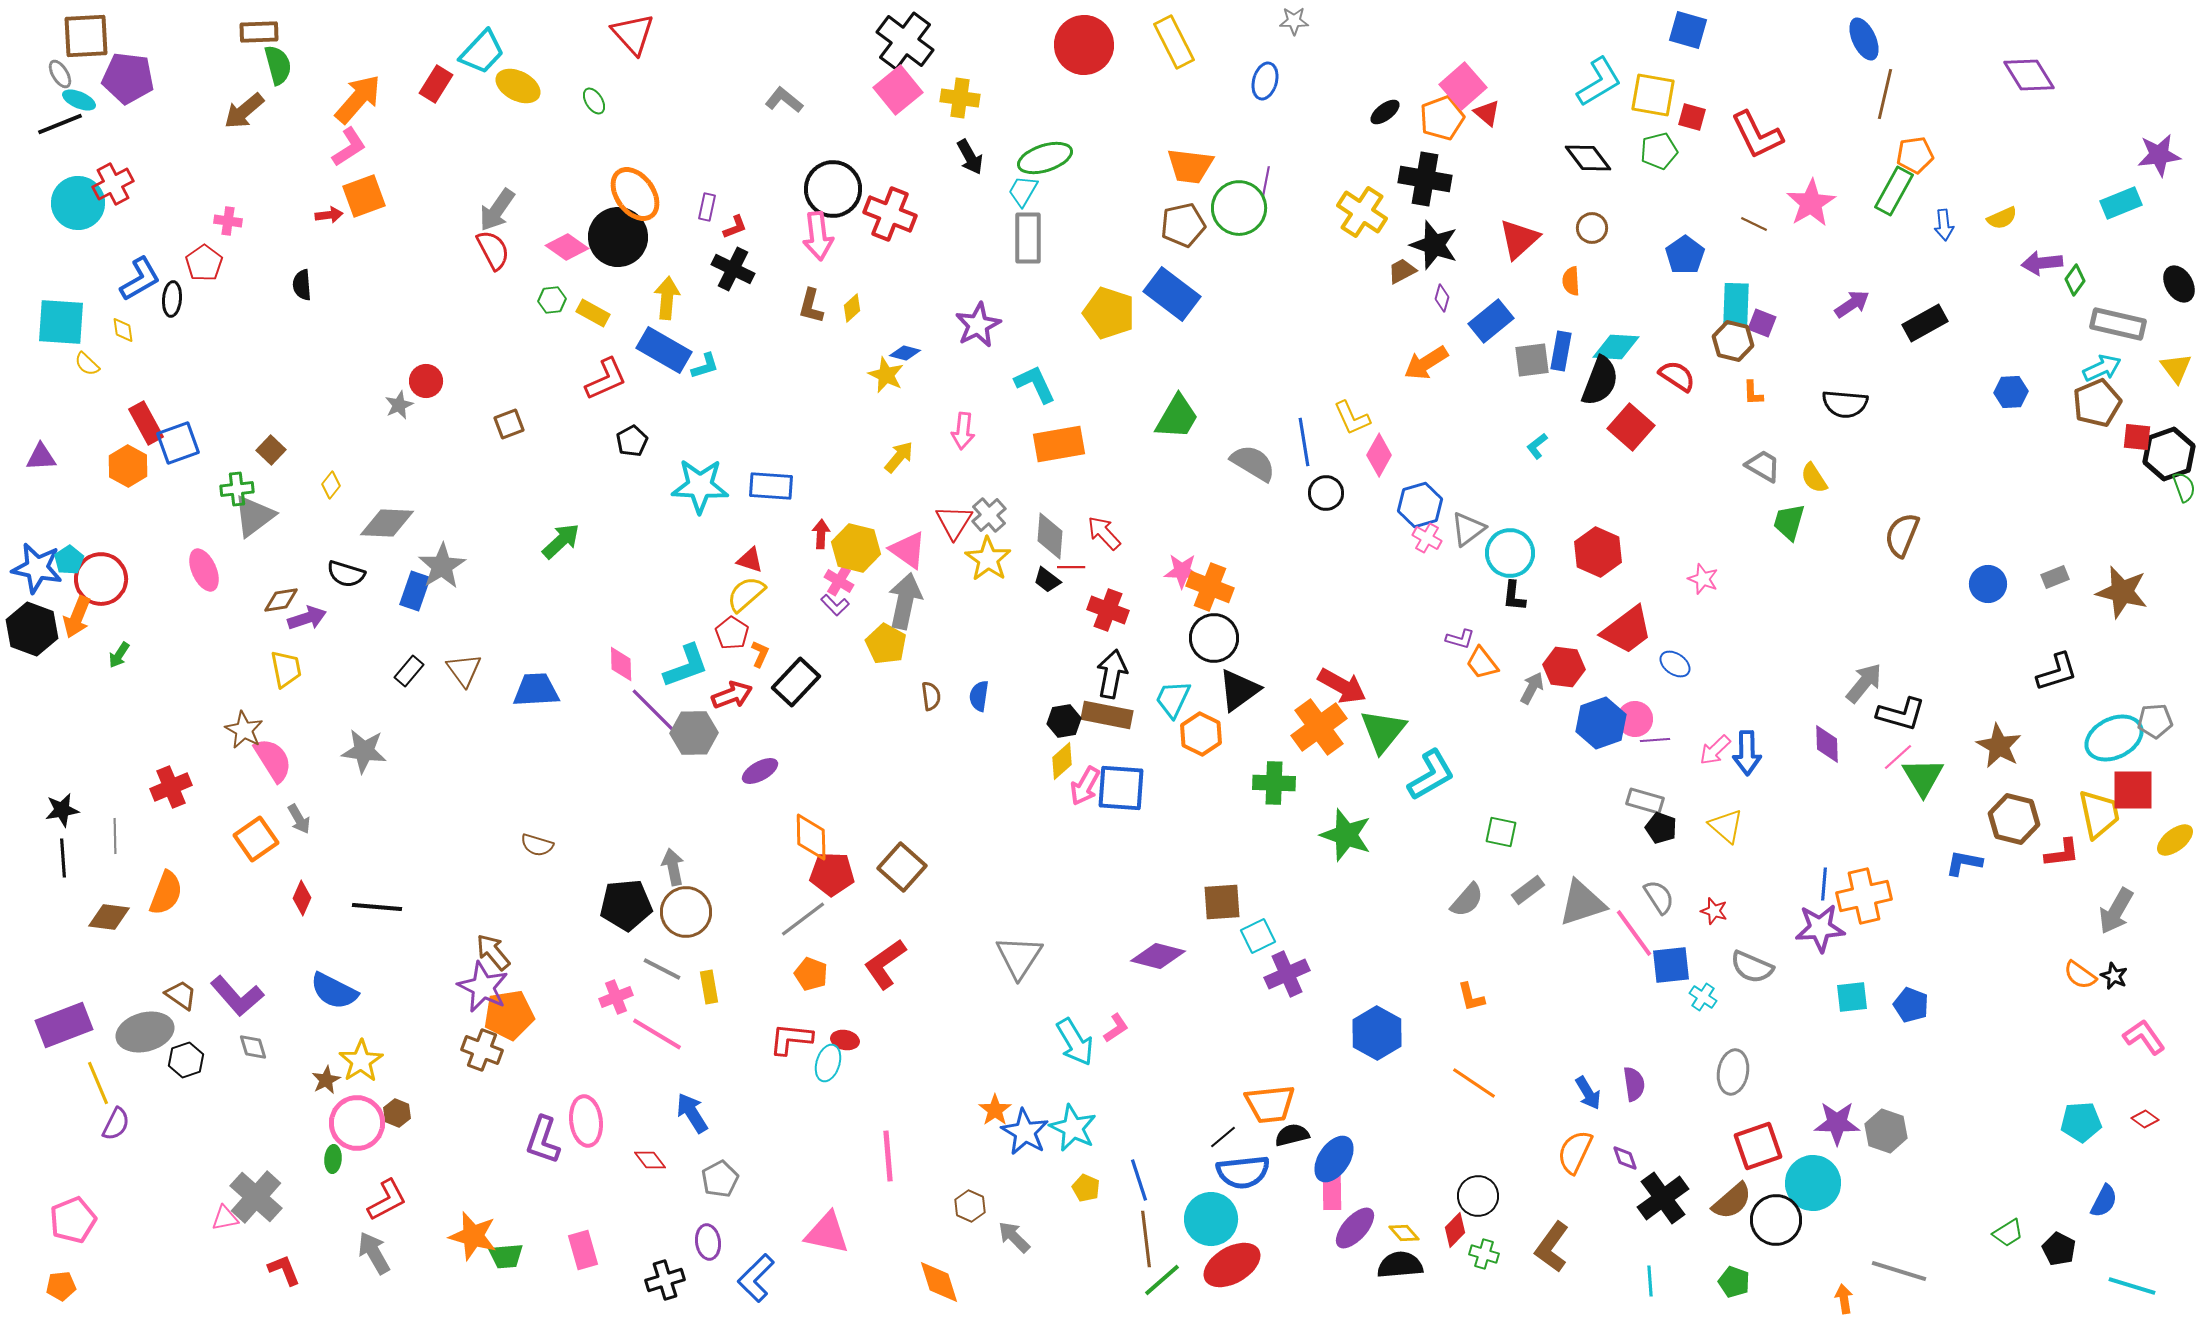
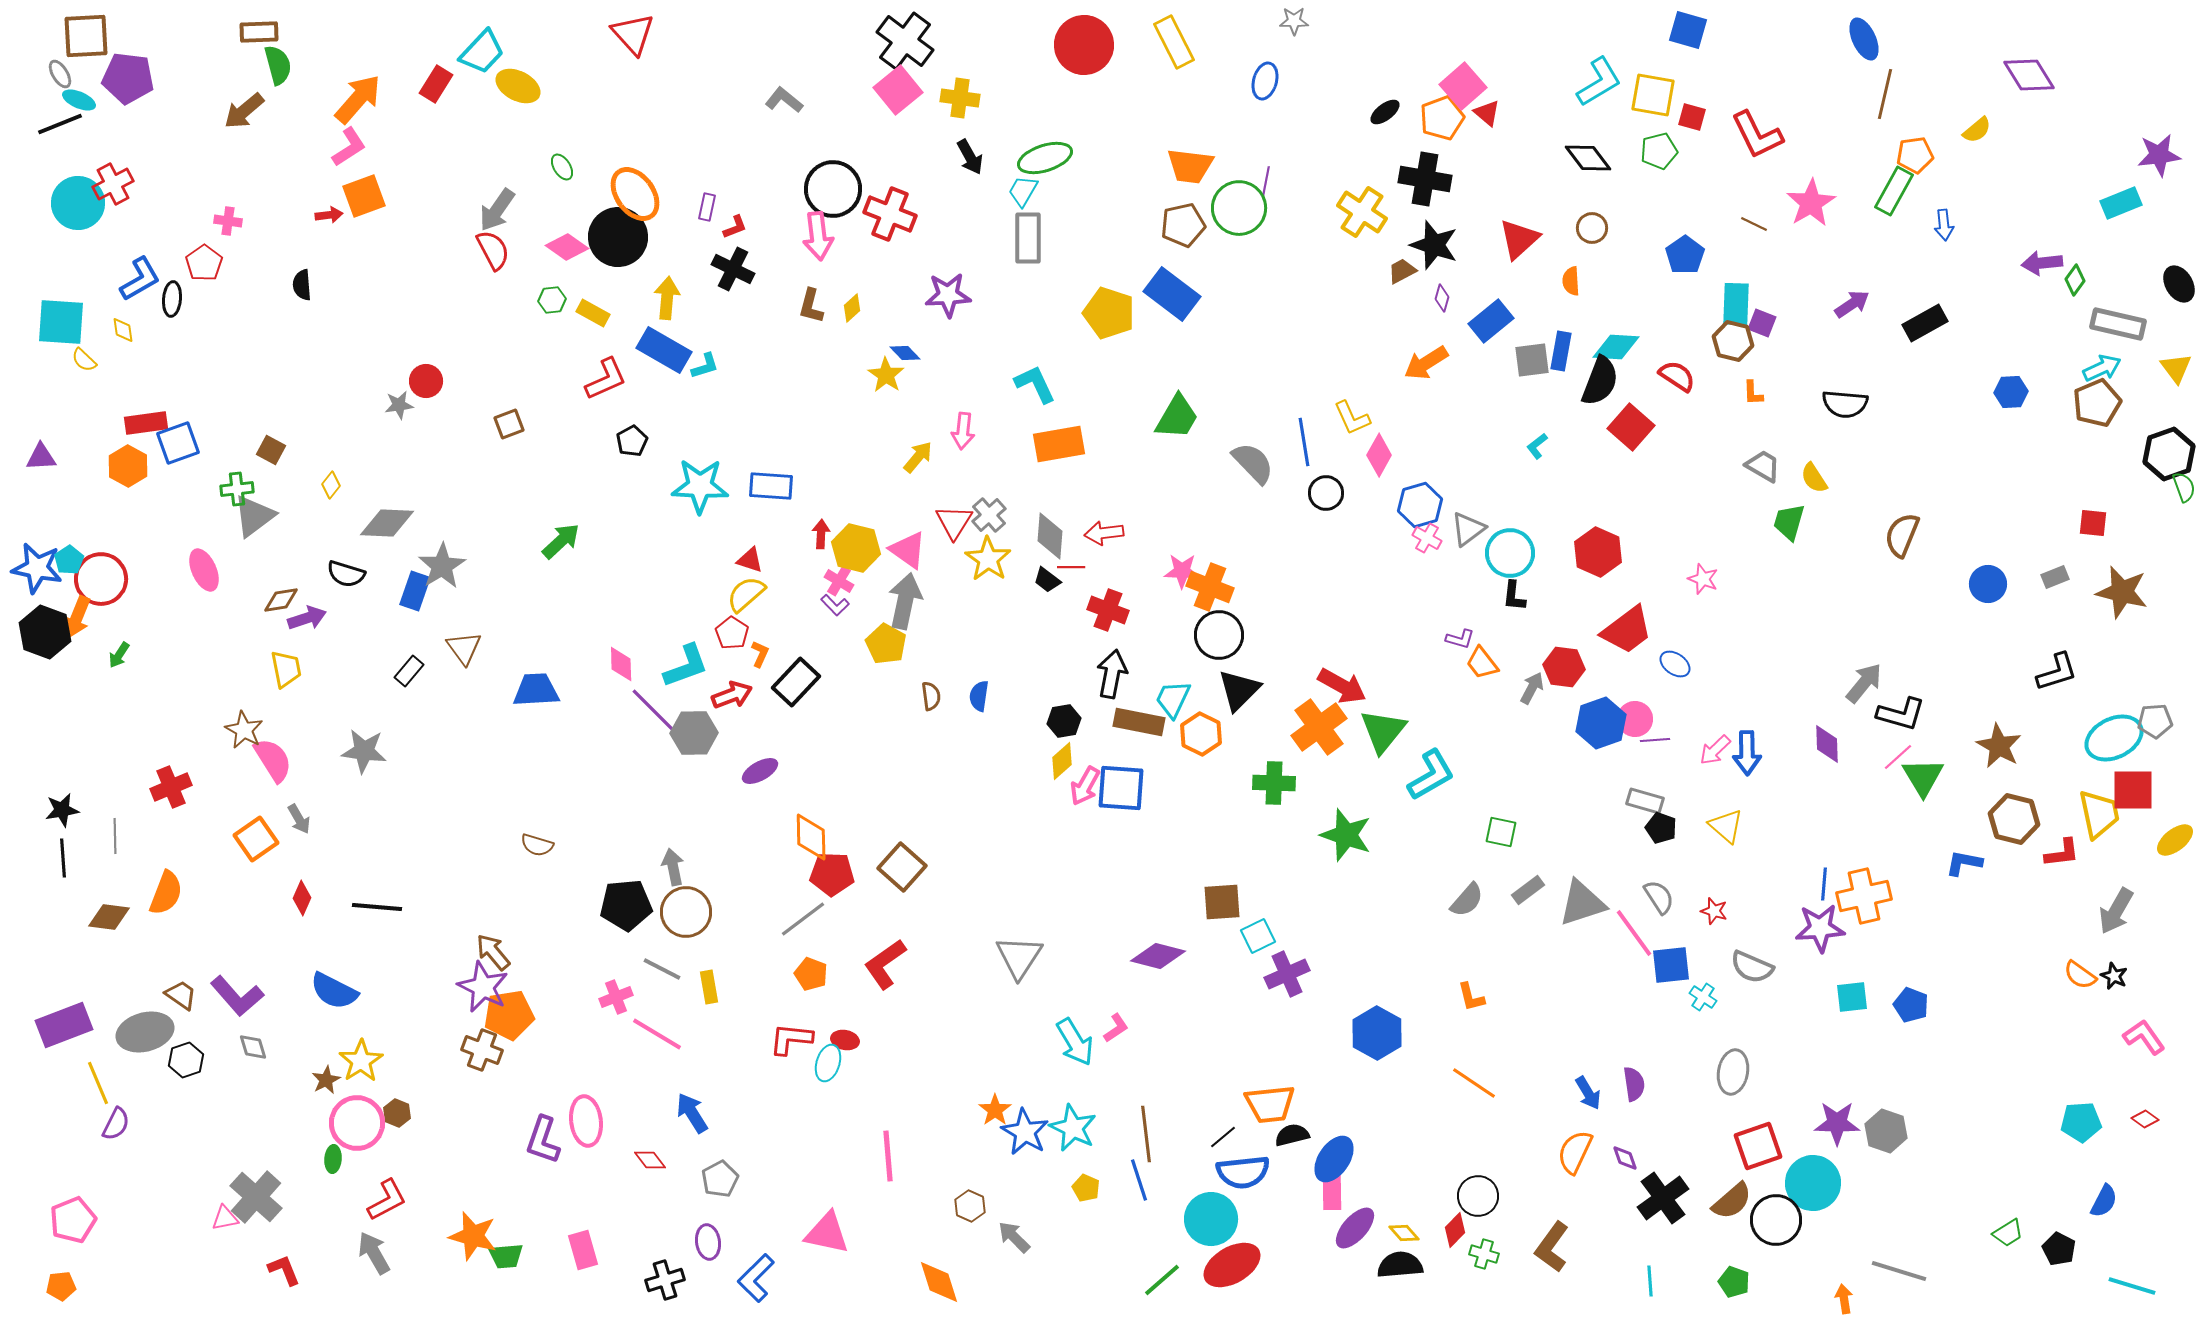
green ellipse at (594, 101): moved 32 px left, 66 px down
yellow semicircle at (2002, 218): moved 25 px left, 88 px up; rotated 16 degrees counterclockwise
purple star at (978, 325): moved 30 px left, 30 px up; rotated 24 degrees clockwise
blue diamond at (905, 353): rotated 32 degrees clockwise
yellow semicircle at (87, 364): moved 3 px left, 4 px up
yellow star at (886, 375): rotated 9 degrees clockwise
gray star at (399, 405): rotated 16 degrees clockwise
red rectangle at (146, 423): rotated 69 degrees counterclockwise
red square at (2137, 437): moved 44 px left, 86 px down
brown square at (271, 450): rotated 16 degrees counterclockwise
yellow arrow at (899, 457): moved 19 px right
gray semicircle at (1253, 463): rotated 15 degrees clockwise
red arrow at (1104, 533): rotated 54 degrees counterclockwise
black hexagon at (32, 629): moved 13 px right, 3 px down
black circle at (1214, 638): moved 5 px right, 3 px up
brown triangle at (464, 670): moved 22 px up
black triangle at (1239, 690): rotated 9 degrees counterclockwise
brown rectangle at (1107, 715): moved 32 px right, 7 px down
brown line at (1146, 1239): moved 105 px up
